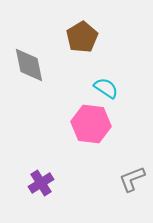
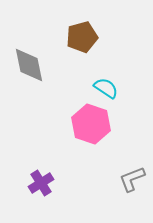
brown pentagon: rotated 16 degrees clockwise
pink hexagon: rotated 12 degrees clockwise
